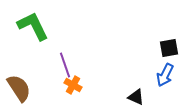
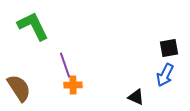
orange cross: rotated 30 degrees counterclockwise
